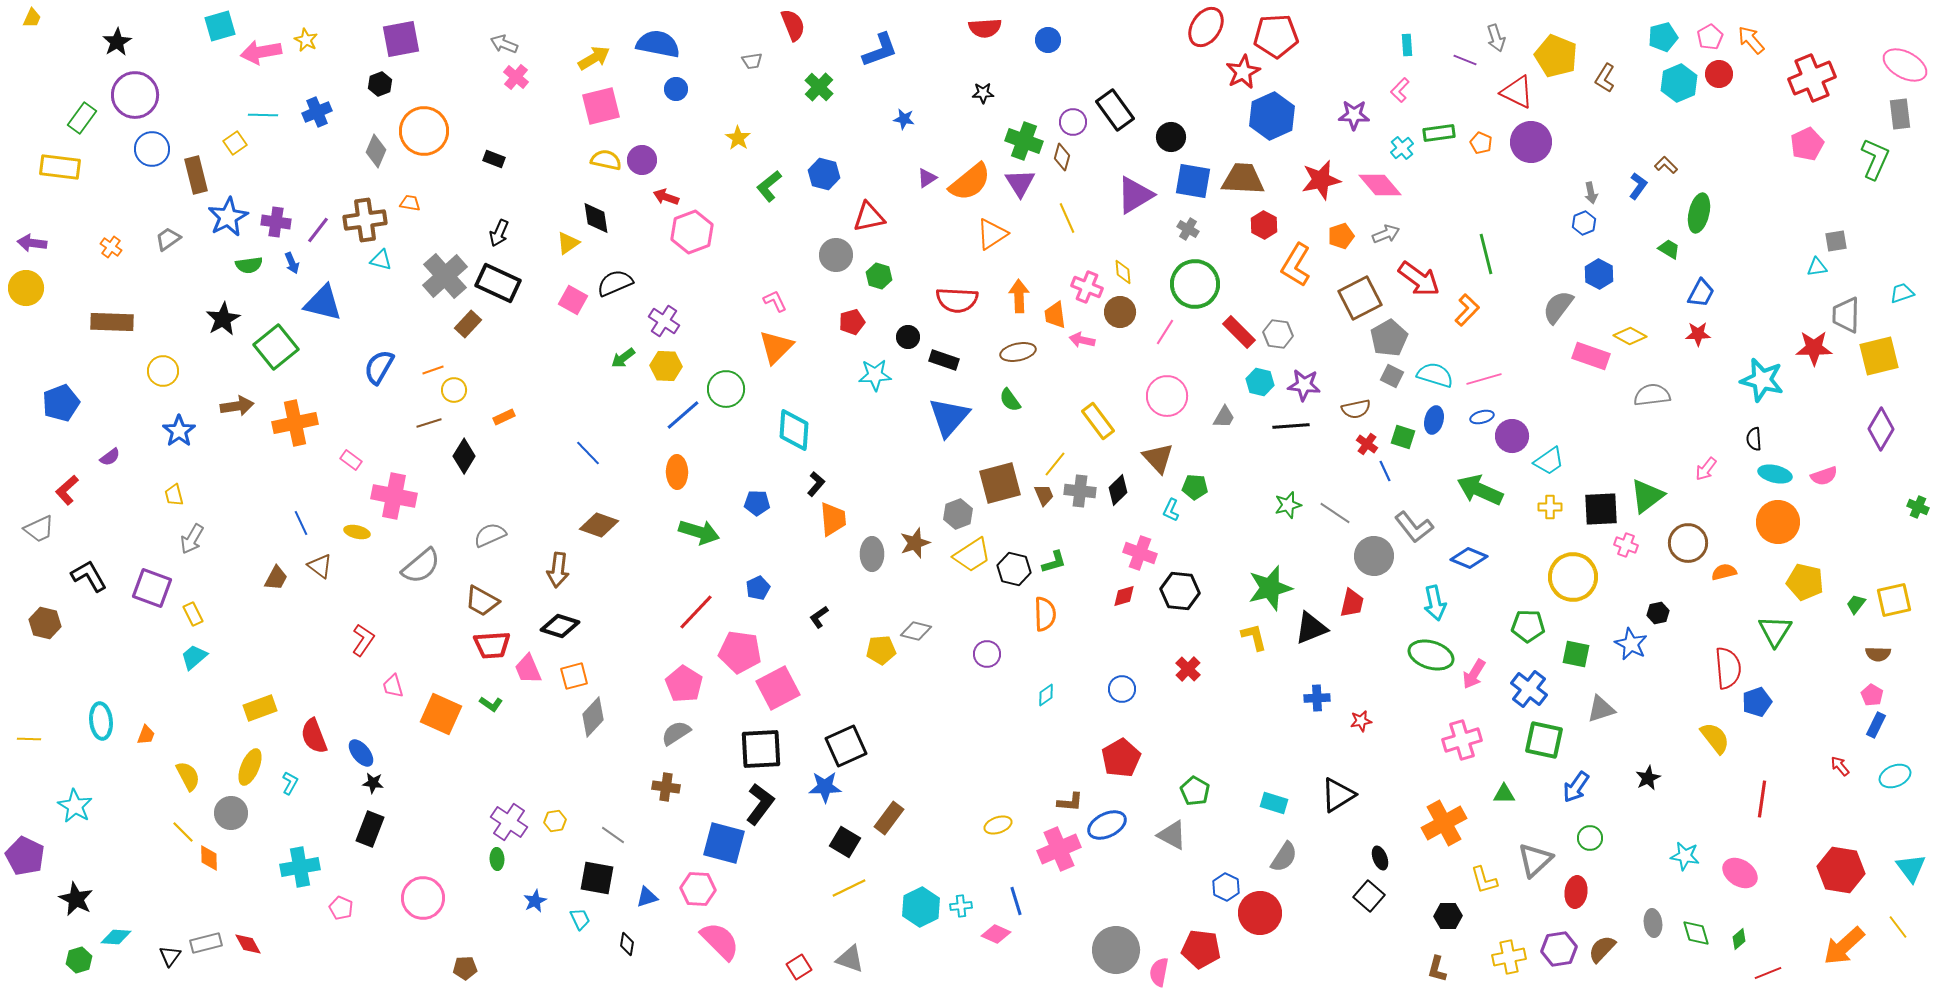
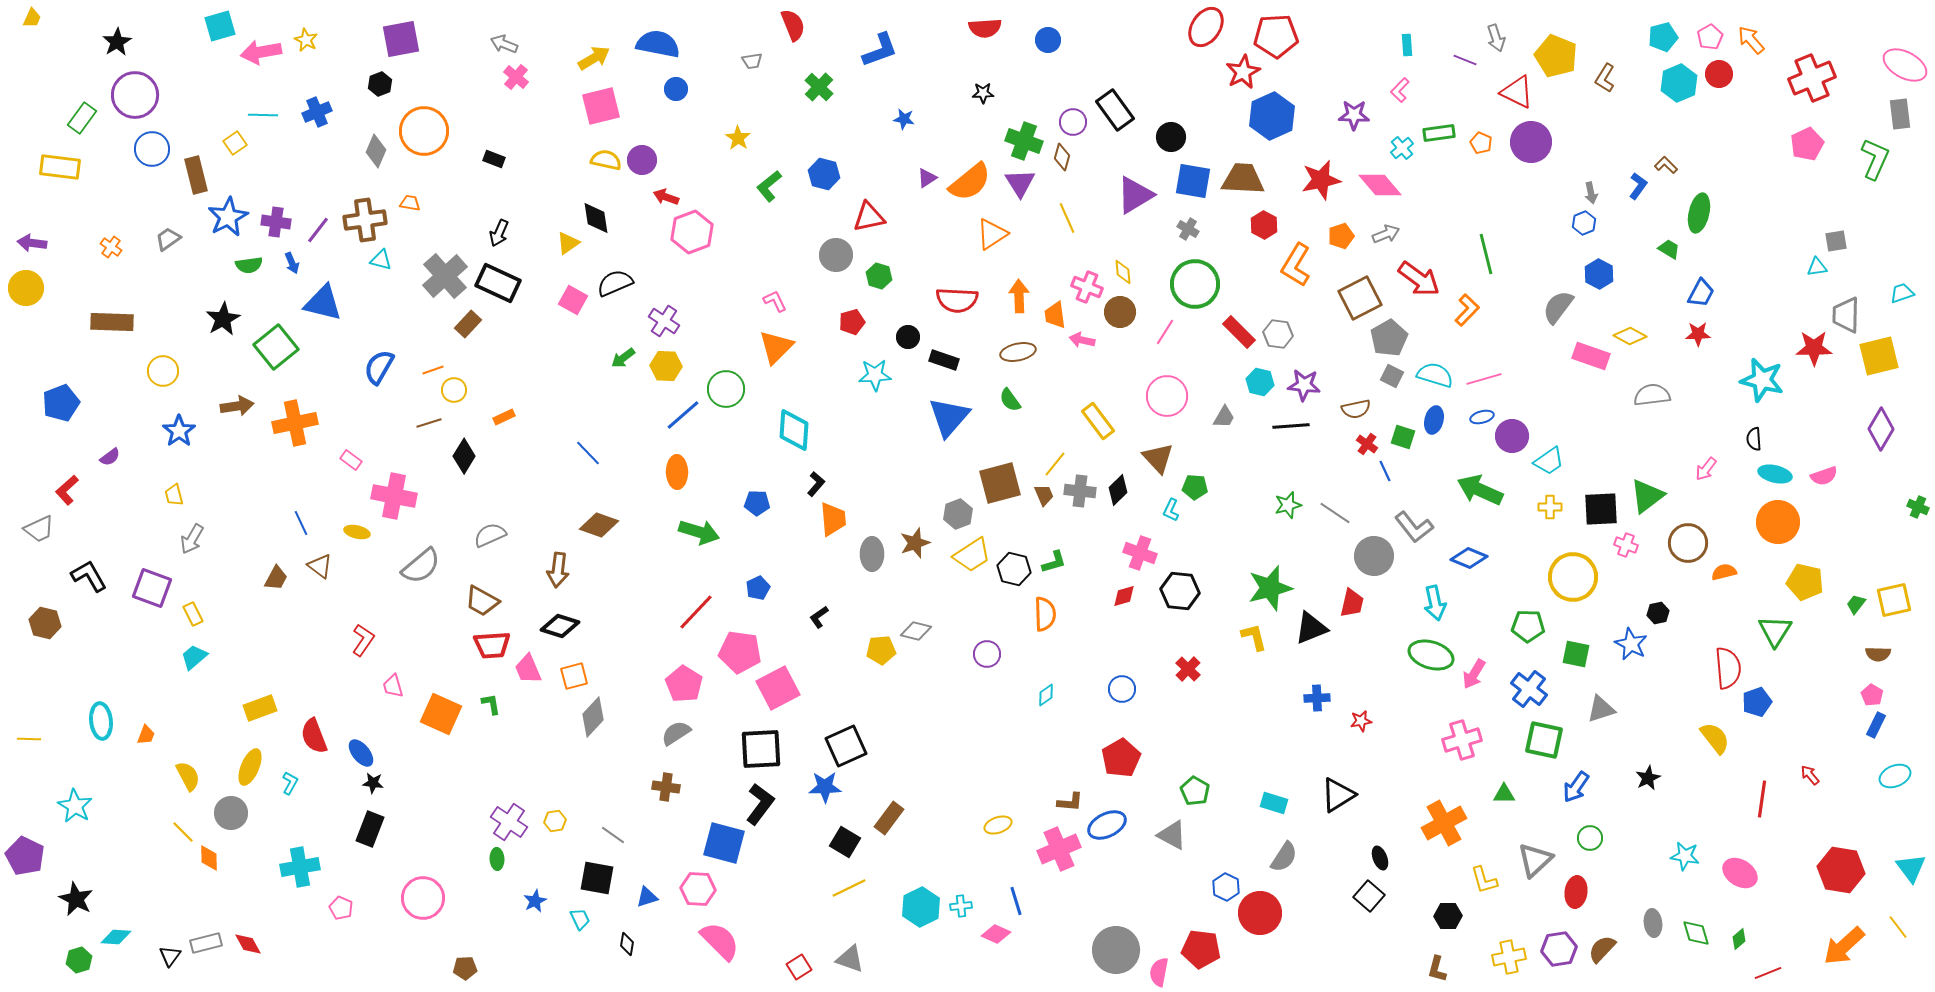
green L-shape at (491, 704): rotated 135 degrees counterclockwise
red arrow at (1840, 766): moved 30 px left, 9 px down
